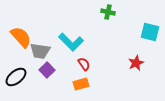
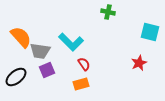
red star: moved 3 px right
purple square: rotated 21 degrees clockwise
